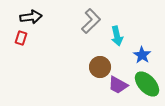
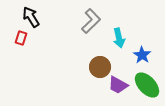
black arrow: rotated 115 degrees counterclockwise
cyan arrow: moved 2 px right, 2 px down
green ellipse: moved 1 px down
